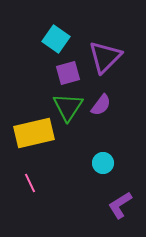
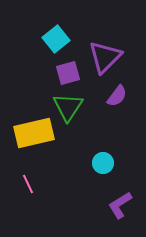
cyan square: rotated 16 degrees clockwise
purple semicircle: moved 16 px right, 9 px up
pink line: moved 2 px left, 1 px down
